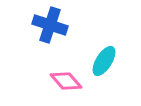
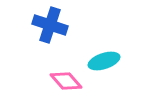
cyan ellipse: rotated 40 degrees clockwise
